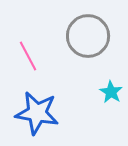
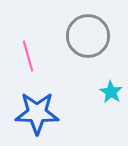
pink line: rotated 12 degrees clockwise
blue star: rotated 9 degrees counterclockwise
